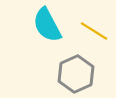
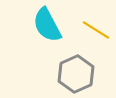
yellow line: moved 2 px right, 1 px up
